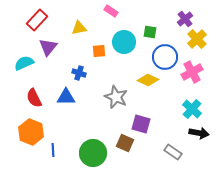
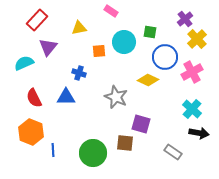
brown square: rotated 18 degrees counterclockwise
